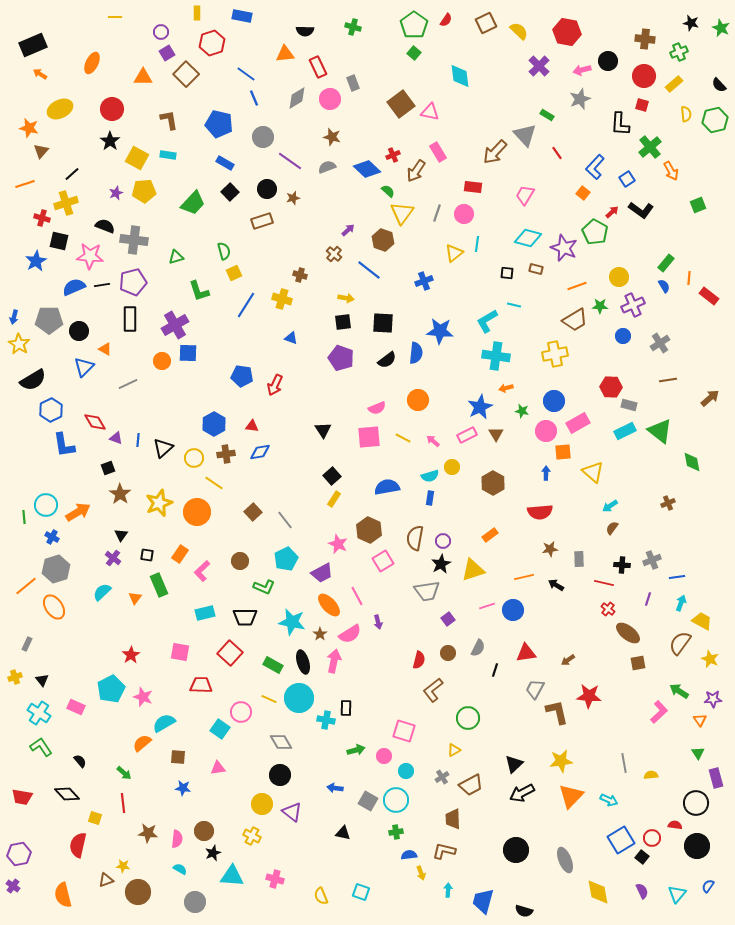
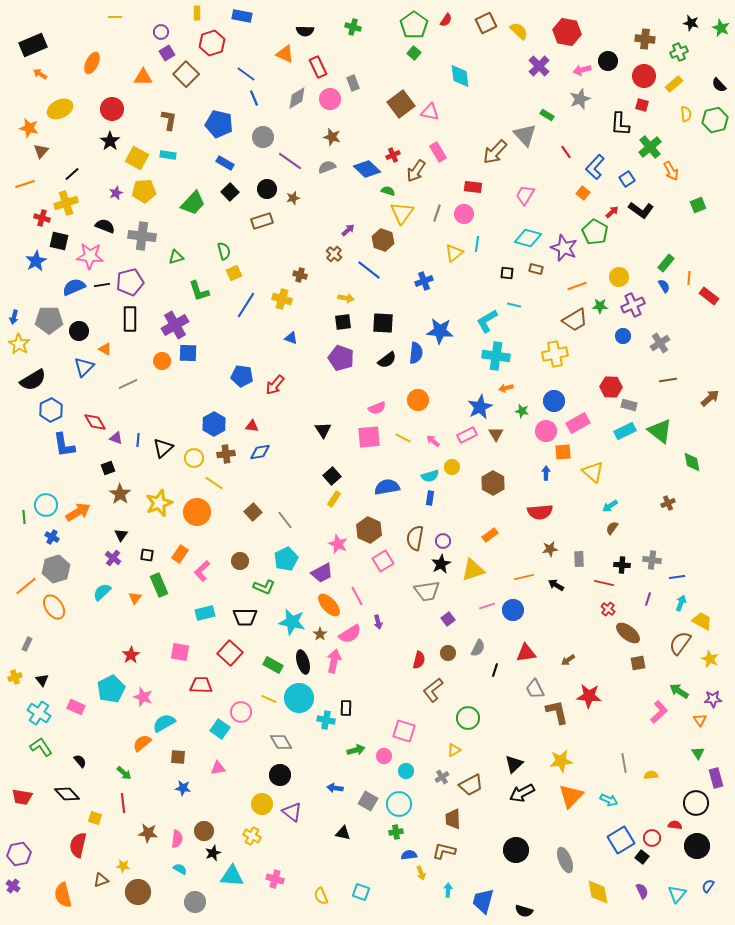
orange triangle at (285, 54): rotated 30 degrees clockwise
brown L-shape at (169, 120): rotated 20 degrees clockwise
red line at (557, 153): moved 9 px right, 1 px up
green semicircle at (388, 191): rotated 24 degrees counterclockwise
gray cross at (134, 240): moved 8 px right, 4 px up
purple pentagon at (133, 282): moved 3 px left
red arrow at (275, 385): rotated 15 degrees clockwise
gray cross at (652, 560): rotated 30 degrees clockwise
gray trapezoid at (535, 689): rotated 55 degrees counterclockwise
cyan circle at (396, 800): moved 3 px right, 4 px down
brown triangle at (106, 880): moved 5 px left
